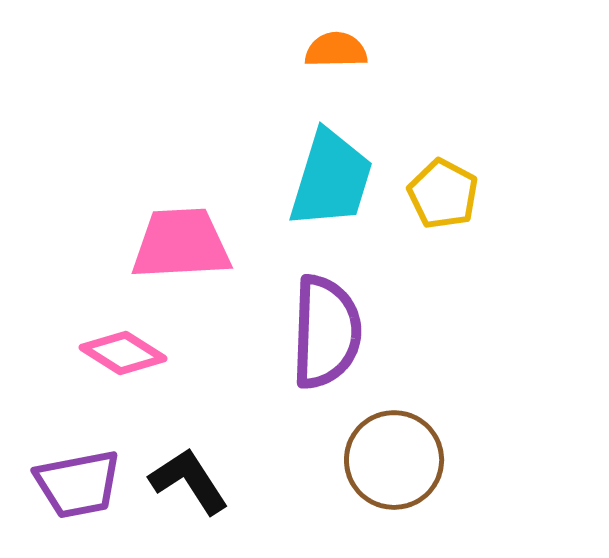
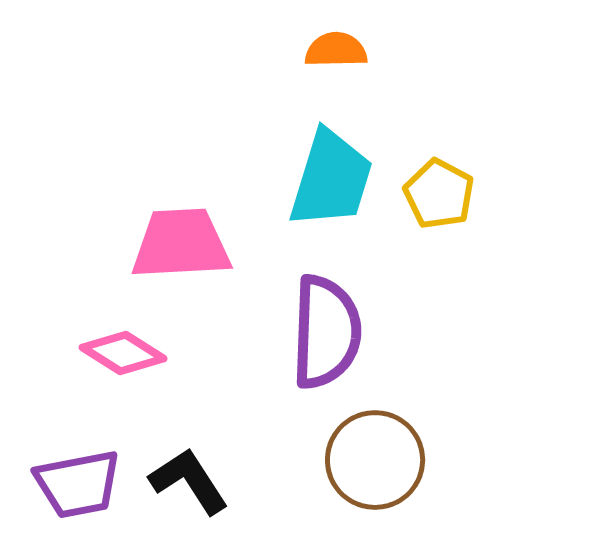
yellow pentagon: moved 4 px left
brown circle: moved 19 px left
